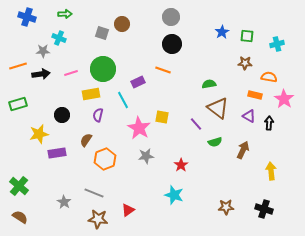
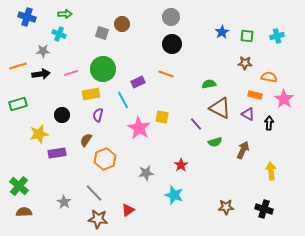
cyan cross at (59, 38): moved 4 px up
cyan cross at (277, 44): moved 8 px up
orange line at (163, 70): moved 3 px right, 4 px down
brown triangle at (218, 108): moved 2 px right; rotated 10 degrees counterclockwise
purple triangle at (249, 116): moved 1 px left, 2 px up
gray star at (146, 156): moved 17 px down
gray line at (94, 193): rotated 24 degrees clockwise
brown semicircle at (20, 217): moved 4 px right, 5 px up; rotated 35 degrees counterclockwise
